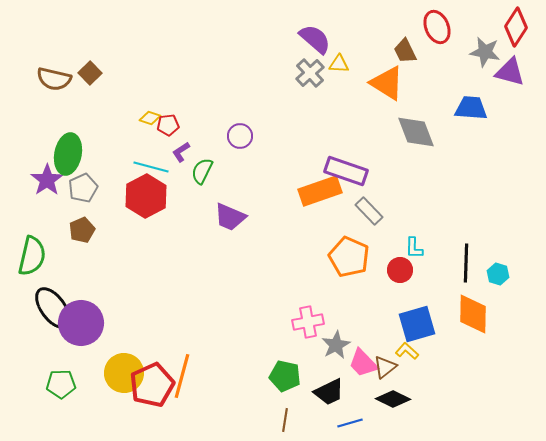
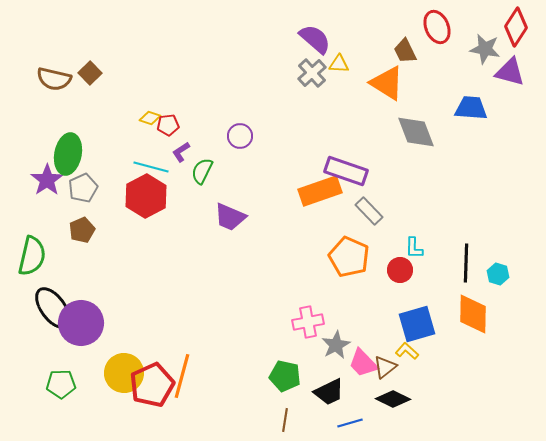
gray star at (485, 52): moved 3 px up
gray cross at (310, 73): moved 2 px right
